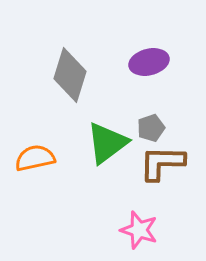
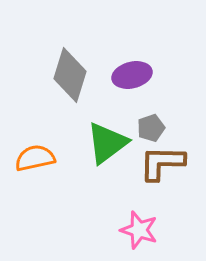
purple ellipse: moved 17 px left, 13 px down
